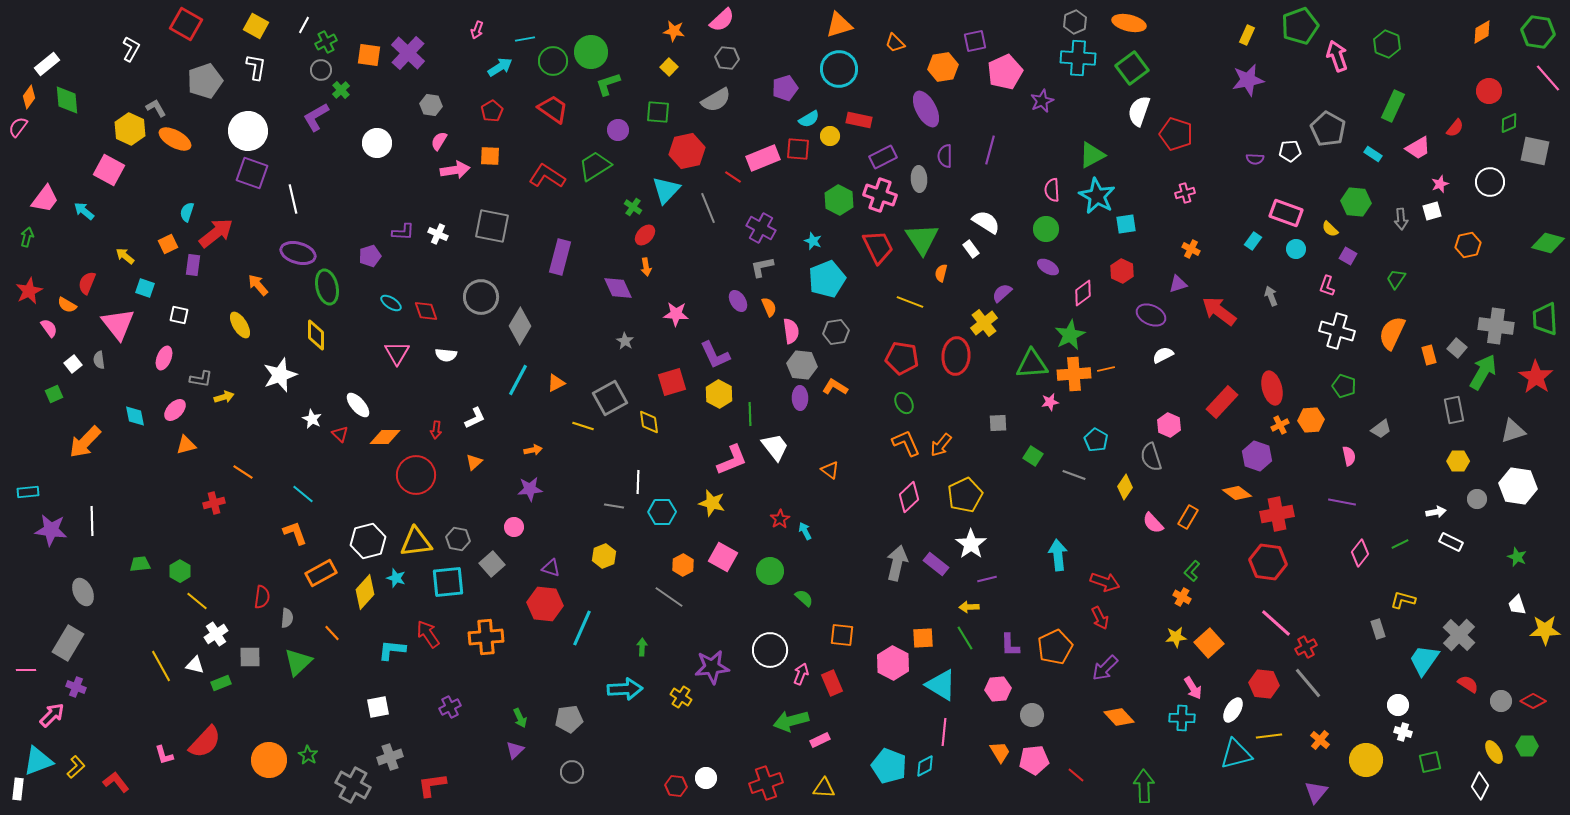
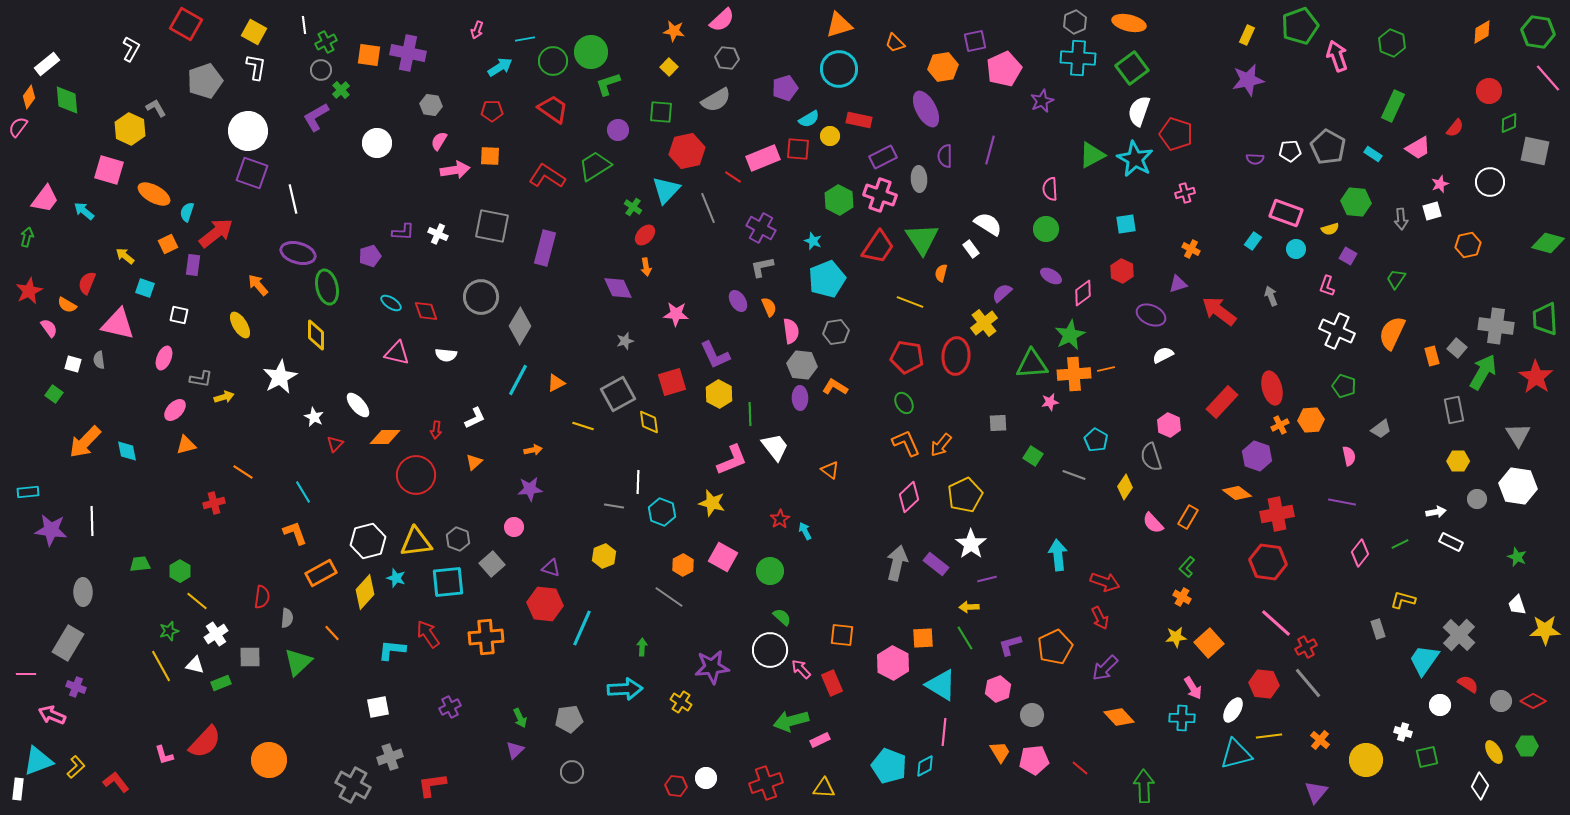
white line at (304, 25): rotated 36 degrees counterclockwise
yellow square at (256, 26): moved 2 px left, 6 px down
green hexagon at (1387, 44): moved 5 px right, 1 px up
purple cross at (408, 53): rotated 32 degrees counterclockwise
pink pentagon at (1005, 72): moved 1 px left, 3 px up
red pentagon at (492, 111): rotated 30 degrees clockwise
green square at (658, 112): moved 3 px right
gray pentagon at (1328, 129): moved 18 px down
orange ellipse at (175, 139): moved 21 px left, 55 px down
pink square at (109, 170): rotated 12 degrees counterclockwise
pink semicircle at (1052, 190): moved 2 px left, 1 px up
cyan star at (1097, 196): moved 38 px right, 37 px up
white semicircle at (986, 222): moved 2 px right, 2 px down
yellow semicircle at (1330, 229): rotated 60 degrees counterclockwise
red trapezoid at (878, 247): rotated 60 degrees clockwise
purple rectangle at (560, 257): moved 15 px left, 9 px up
purple ellipse at (1048, 267): moved 3 px right, 9 px down
pink triangle at (118, 324): rotated 39 degrees counterclockwise
white cross at (1337, 331): rotated 8 degrees clockwise
gray star at (625, 341): rotated 24 degrees clockwise
pink triangle at (397, 353): rotated 48 degrees counterclockwise
orange rectangle at (1429, 355): moved 3 px right, 1 px down
red pentagon at (902, 358): moved 5 px right, 1 px up
white square at (73, 364): rotated 36 degrees counterclockwise
white star at (280, 375): moved 2 px down; rotated 8 degrees counterclockwise
green square at (54, 394): rotated 30 degrees counterclockwise
gray square at (610, 398): moved 8 px right, 4 px up
cyan diamond at (135, 416): moved 8 px left, 35 px down
white star at (312, 419): moved 2 px right, 2 px up
gray triangle at (1513, 431): moved 5 px right, 4 px down; rotated 44 degrees counterclockwise
red triangle at (340, 434): moved 5 px left, 10 px down; rotated 30 degrees clockwise
cyan line at (303, 494): moved 2 px up; rotated 20 degrees clockwise
cyan hexagon at (662, 512): rotated 20 degrees clockwise
gray hexagon at (458, 539): rotated 10 degrees clockwise
green L-shape at (1192, 571): moved 5 px left, 4 px up
gray ellipse at (83, 592): rotated 24 degrees clockwise
green semicircle at (804, 598): moved 22 px left, 19 px down
purple L-shape at (1010, 645): rotated 75 degrees clockwise
pink line at (26, 670): moved 4 px down
pink arrow at (801, 674): moved 5 px up; rotated 65 degrees counterclockwise
pink hexagon at (998, 689): rotated 15 degrees counterclockwise
yellow cross at (681, 697): moved 5 px down
white circle at (1398, 705): moved 42 px right
pink arrow at (52, 715): rotated 112 degrees counterclockwise
green star at (308, 755): moved 139 px left, 124 px up; rotated 24 degrees clockwise
green square at (1430, 762): moved 3 px left, 5 px up
red line at (1076, 775): moved 4 px right, 7 px up
